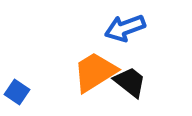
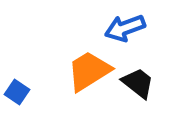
orange trapezoid: moved 6 px left, 1 px up
black trapezoid: moved 8 px right, 1 px down
